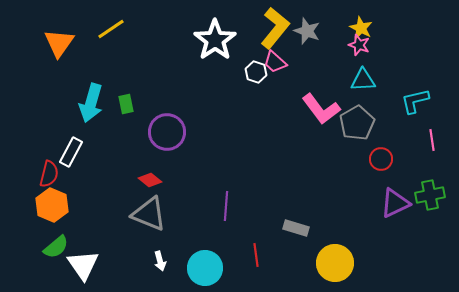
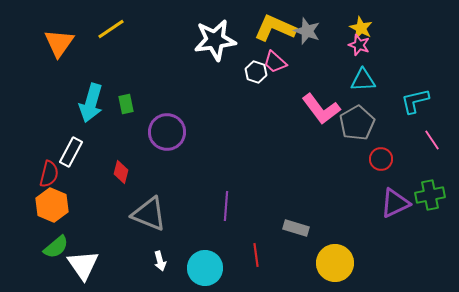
yellow L-shape: rotated 105 degrees counterclockwise
white star: rotated 27 degrees clockwise
pink line: rotated 25 degrees counterclockwise
red diamond: moved 29 px left, 8 px up; rotated 65 degrees clockwise
